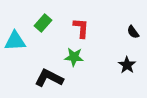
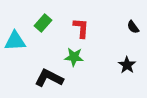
black semicircle: moved 5 px up
